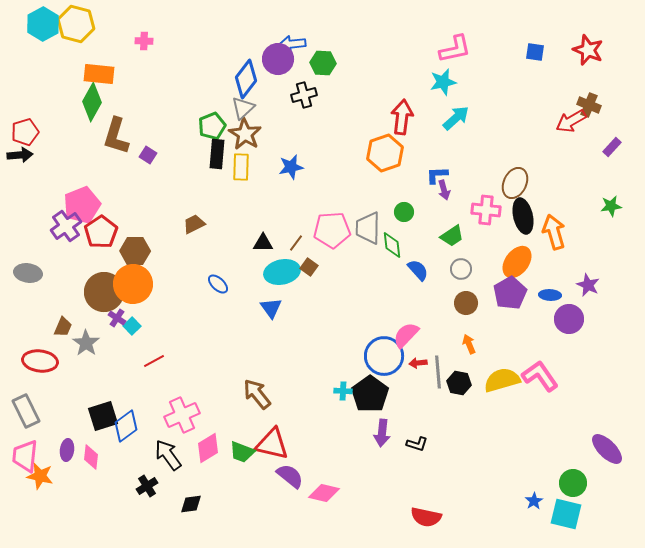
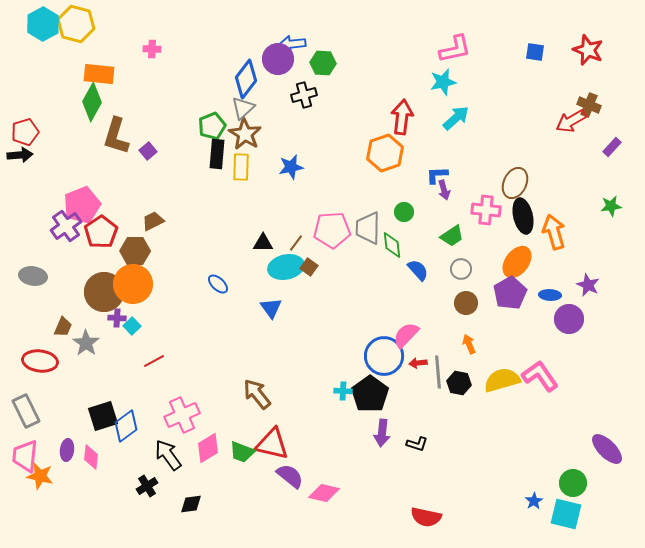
pink cross at (144, 41): moved 8 px right, 8 px down
purple square at (148, 155): moved 4 px up; rotated 18 degrees clockwise
brown trapezoid at (194, 224): moved 41 px left, 3 px up
cyan ellipse at (282, 272): moved 4 px right, 5 px up
gray ellipse at (28, 273): moved 5 px right, 3 px down
purple cross at (117, 318): rotated 30 degrees counterclockwise
